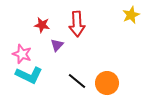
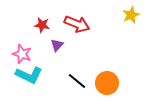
red arrow: rotated 65 degrees counterclockwise
